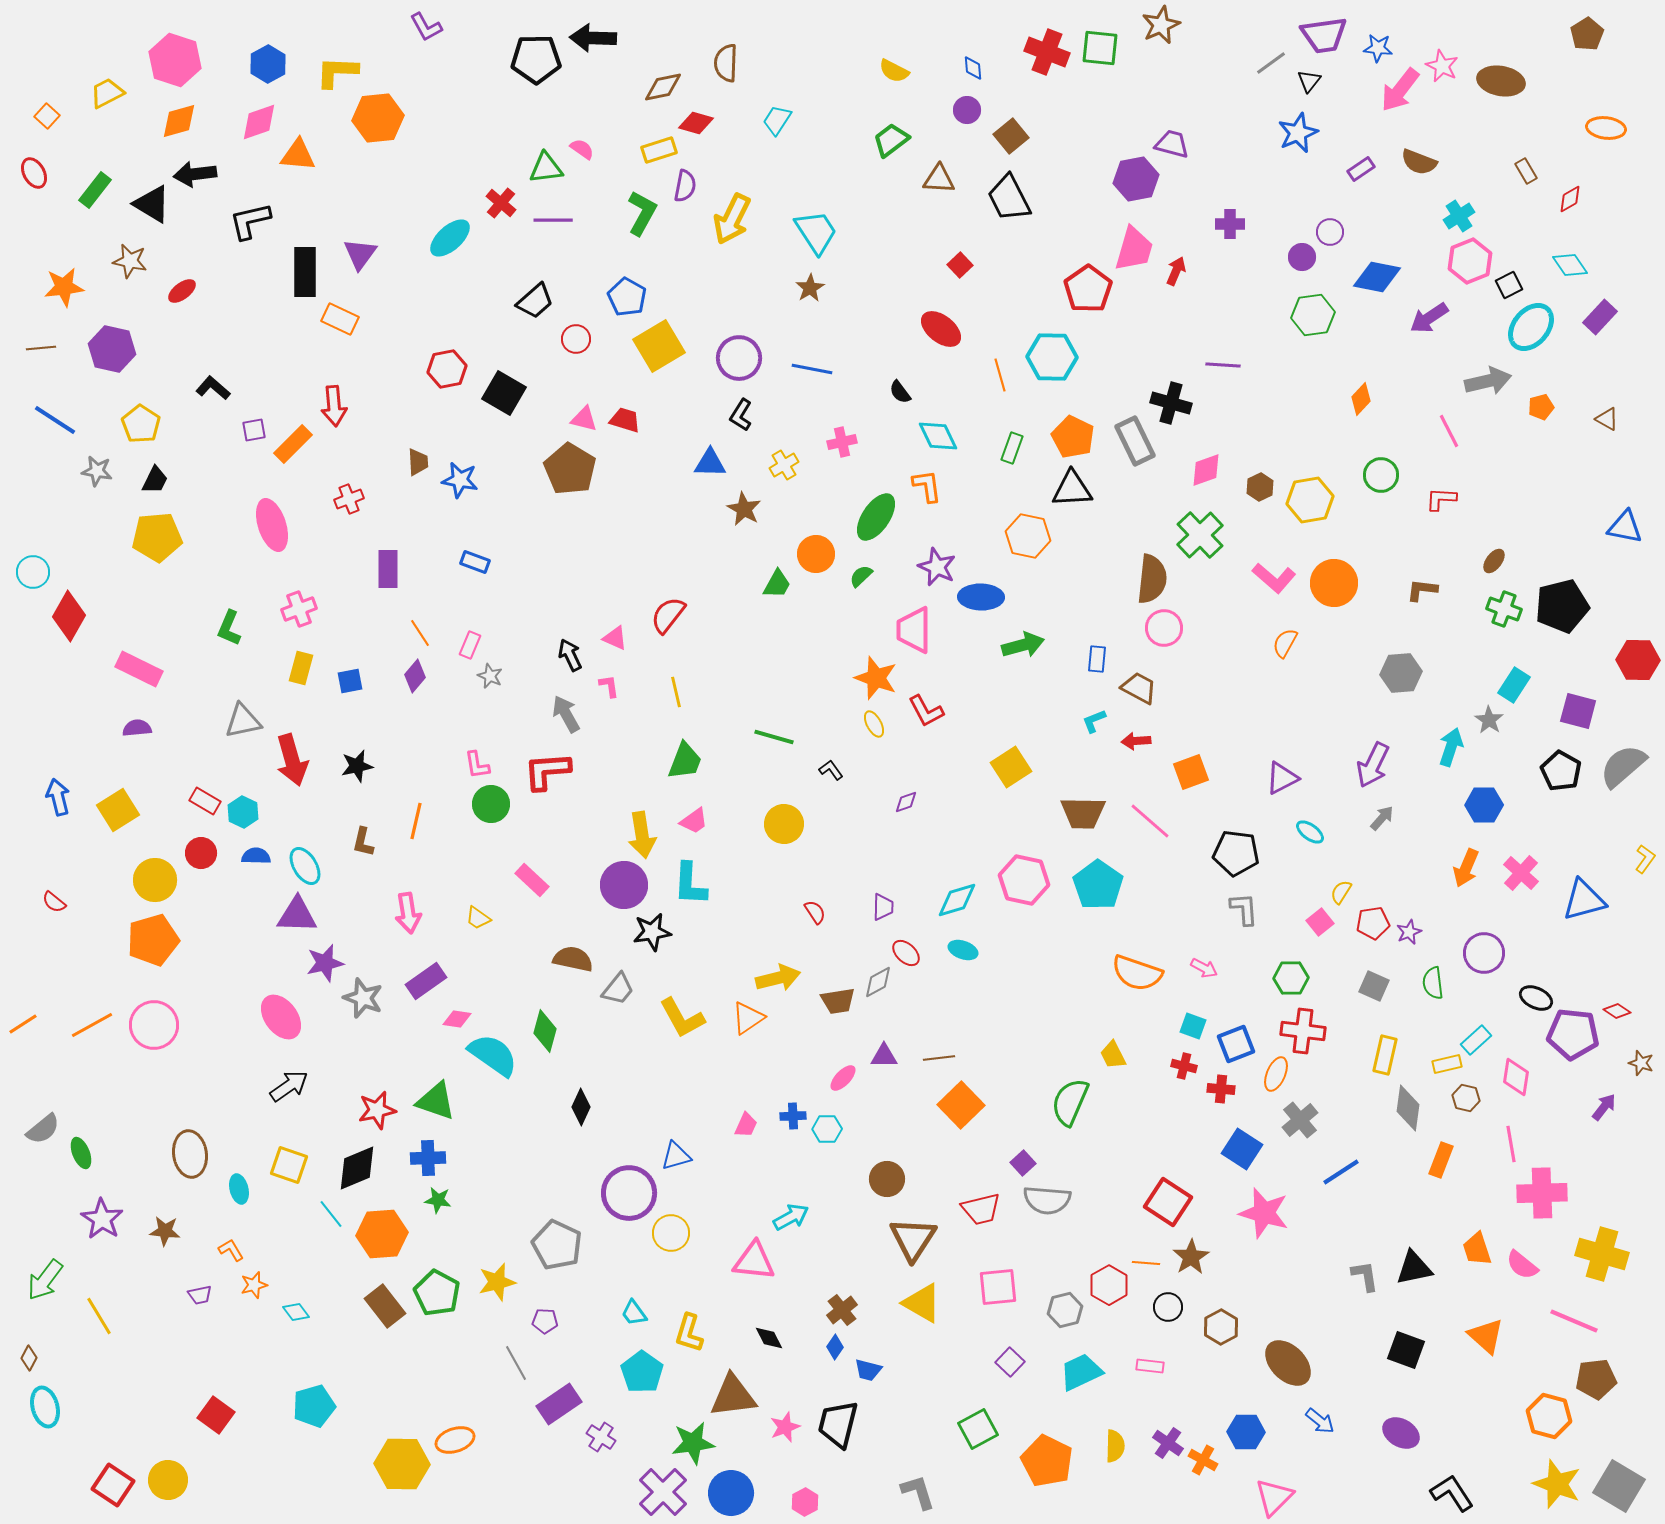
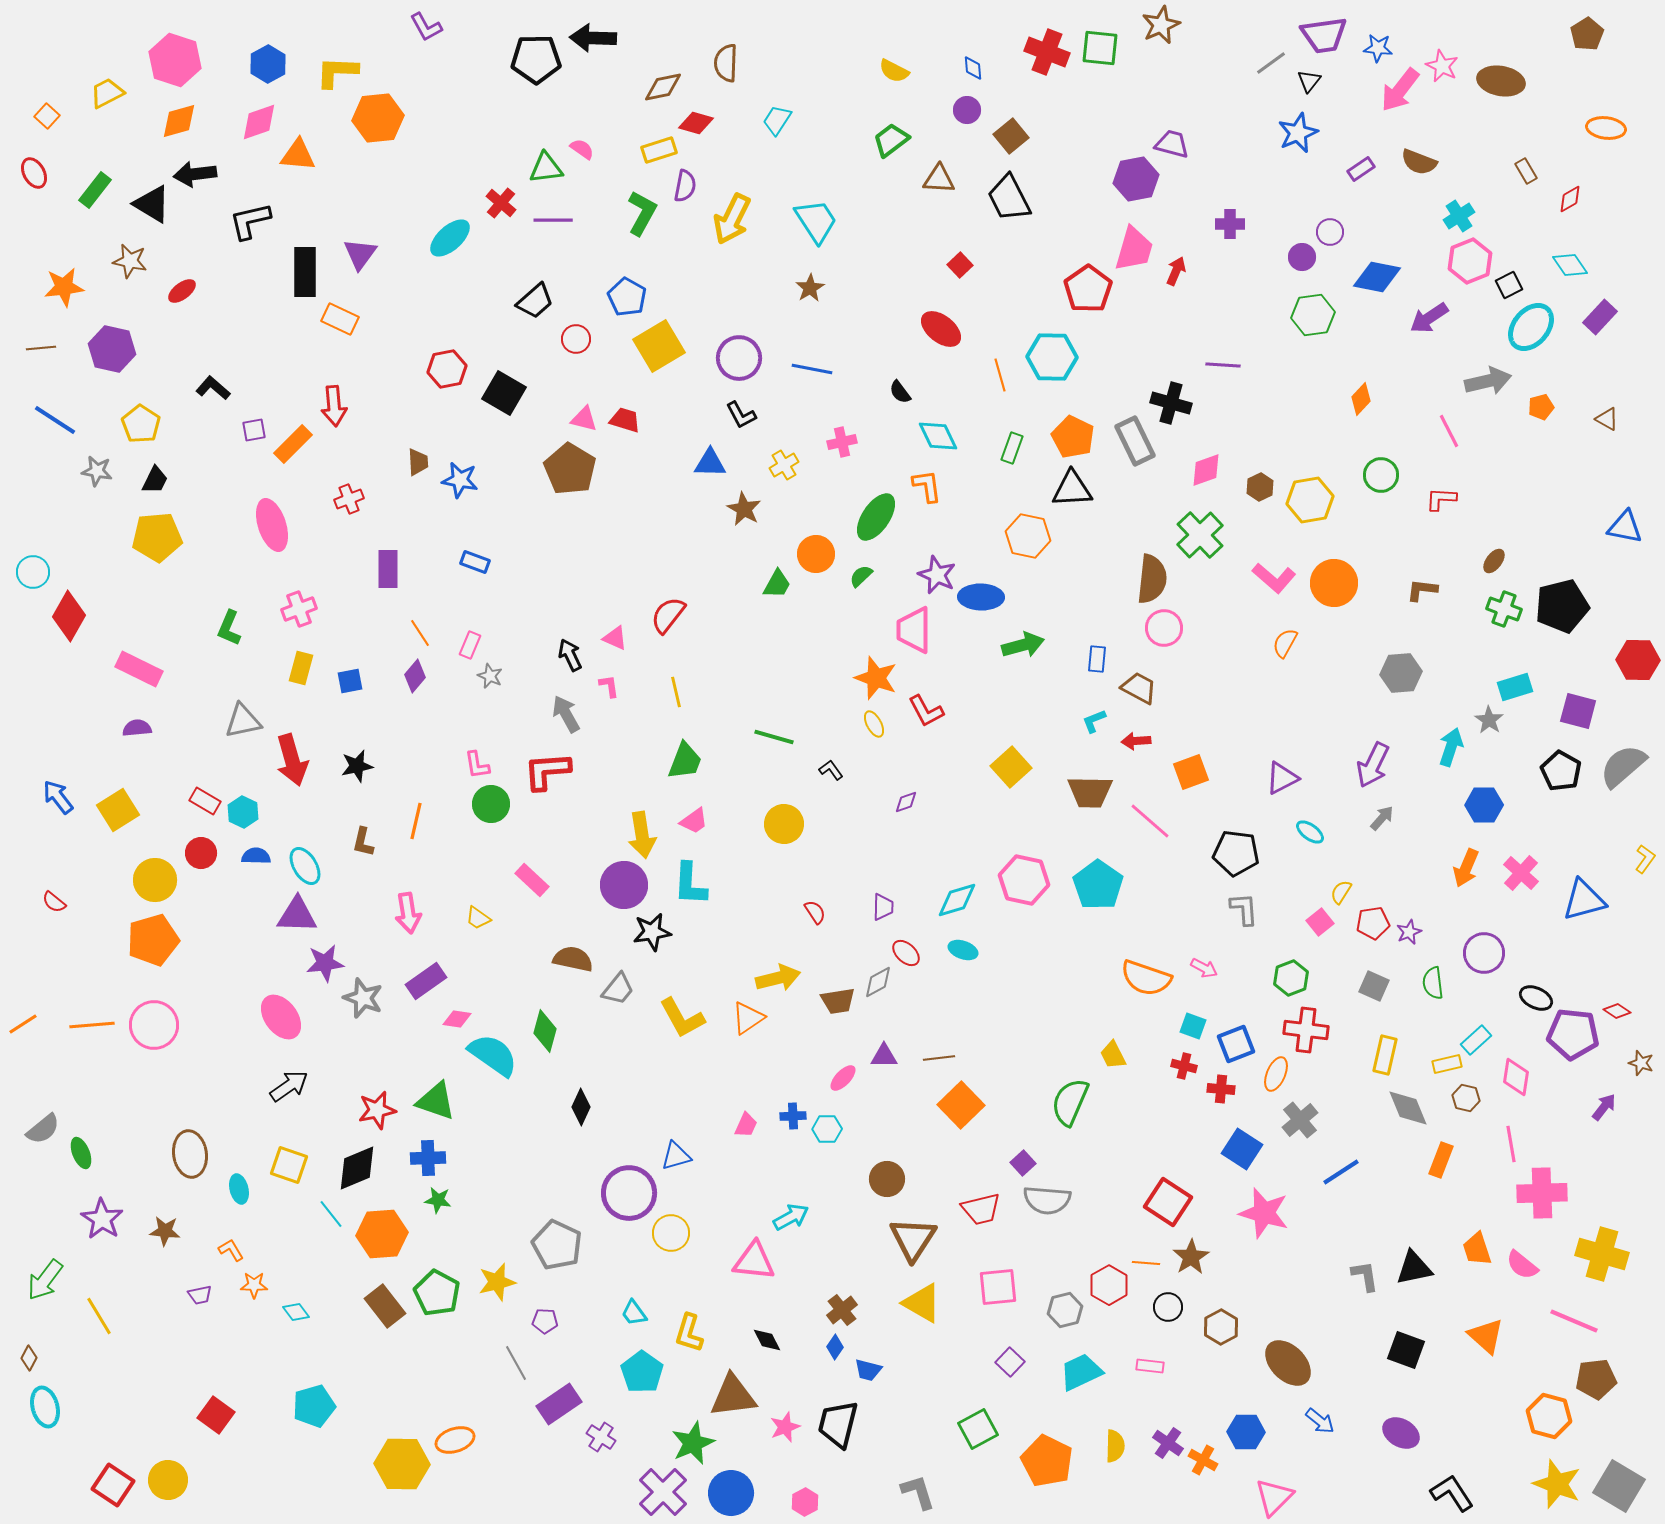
cyan trapezoid at (816, 232): moved 11 px up
black L-shape at (741, 415): rotated 60 degrees counterclockwise
purple star at (937, 567): moved 8 px down
cyan rectangle at (1514, 685): moved 1 px right, 2 px down; rotated 40 degrees clockwise
yellow square at (1011, 767): rotated 9 degrees counterclockwise
blue arrow at (58, 797): rotated 24 degrees counterclockwise
brown trapezoid at (1083, 813): moved 7 px right, 21 px up
purple star at (325, 963): rotated 6 degrees clockwise
orange semicircle at (1137, 973): moved 9 px right, 5 px down
green hexagon at (1291, 978): rotated 20 degrees counterclockwise
orange line at (92, 1025): rotated 24 degrees clockwise
red cross at (1303, 1031): moved 3 px right, 1 px up
gray diamond at (1408, 1108): rotated 30 degrees counterclockwise
orange star at (254, 1285): rotated 16 degrees clockwise
black diamond at (769, 1338): moved 2 px left, 2 px down
green star at (693, 1443): rotated 15 degrees counterclockwise
